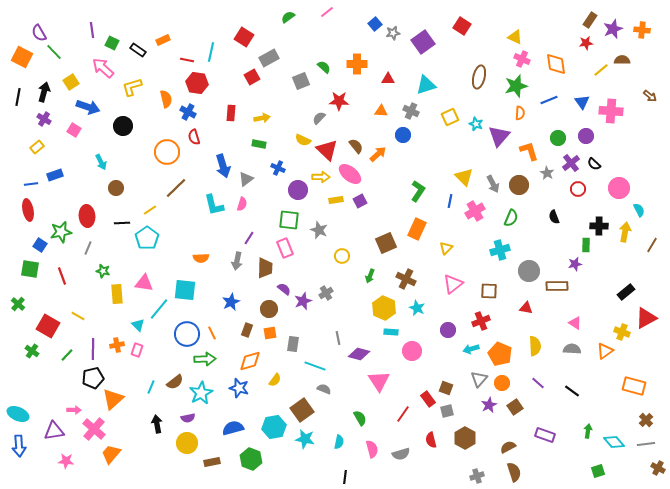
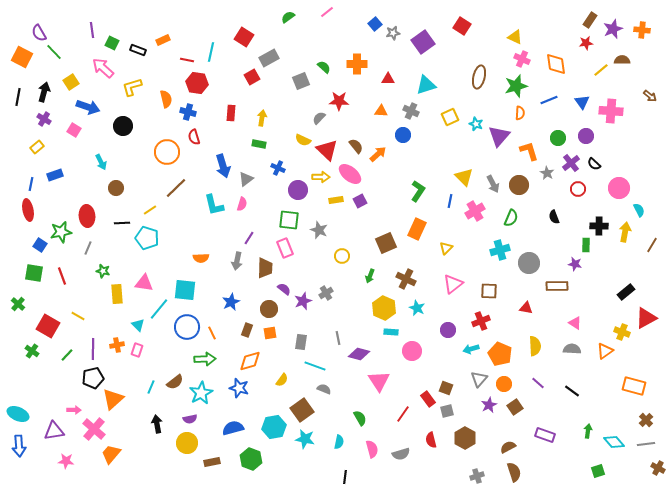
black rectangle at (138, 50): rotated 14 degrees counterclockwise
blue cross at (188, 112): rotated 14 degrees counterclockwise
yellow arrow at (262, 118): rotated 70 degrees counterclockwise
blue line at (31, 184): rotated 72 degrees counterclockwise
cyan pentagon at (147, 238): rotated 20 degrees counterclockwise
purple star at (575, 264): rotated 24 degrees clockwise
green square at (30, 269): moved 4 px right, 4 px down
gray circle at (529, 271): moved 8 px up
blue circle at (187, 334): moved 7 px up
gray rectangle at (293, 344): moved 8 px right, 2 px up
yellow semicircle at (275, 380): moved 7 px right
orange circle at (502, 383): moved 2 px right, 1 px down
purple semicircle at (188, 418): moved 2 px right, 1 px down
